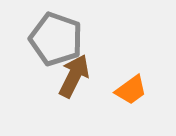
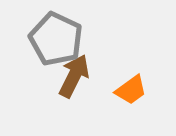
gray pentagon: rotated 6 degrees clockwise
